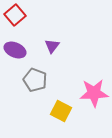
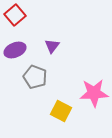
purple ellipse: rotated 45 degrees counterclockwise
gray pentagon: moved 3 px up
